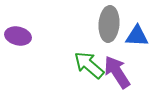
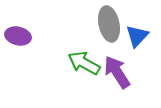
gray ellipse: rotated 16 degrees counterclockwise
blue triangle: rotated 50 degrees counterclockwise
green arrow: moved 5 px left, 2 px up; rotated 12 degrees counterclockwise
